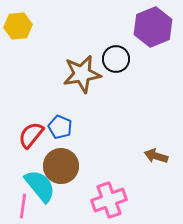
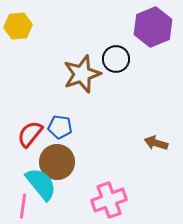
brown star: rotated 9 degrees counterclockwise
blue pentagon: rotated 15 degrees counterclockwise
red semicircle: moved 1 px left, 1 px up
brown arrow: moved 13 px up
brown circle: moved 4 px left, 4 px up
cyan semicircle: moved 1 px right, 2 px up
